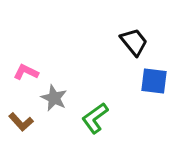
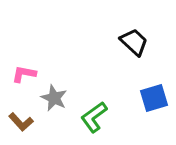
black trapezoid: rotated 8 degrees counterclockwise
pink L-shape: moved 2 px left, 2 px down; rotated 15 degrees counterclockwise
blue square: moved 17 px down; rotated 24 degrees counterclockwise
green L-shape: moved 1 px left, 1 px up
